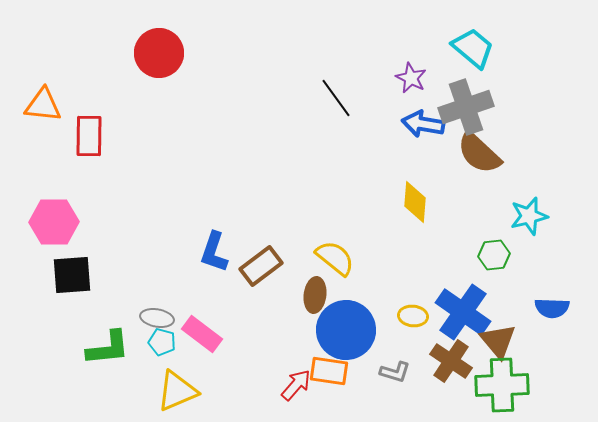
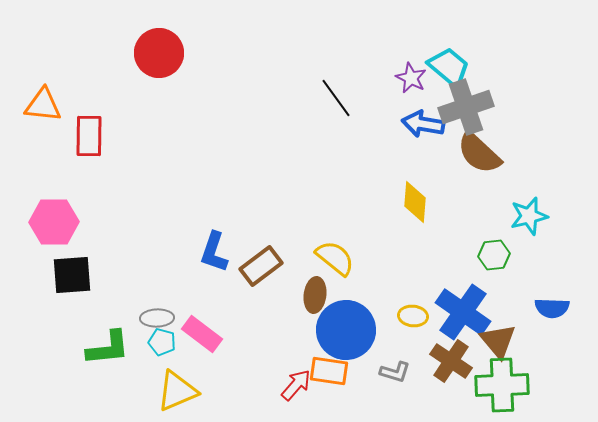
cyan trapezoid: moved 24 px left, 19 px down
gray ellipse: rotated 12 degrees counterclockwise
